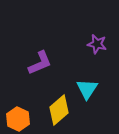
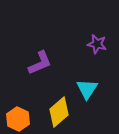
yellow diamond: moved 2 px down
